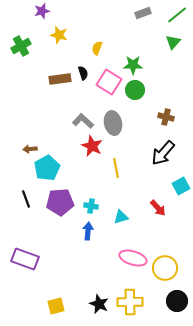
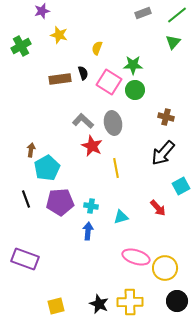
brown arrow: moved 1 px right, 1 px down; rotated 104 degrees clockwise
pink ellipse: moved 3 px right, 1 px up
